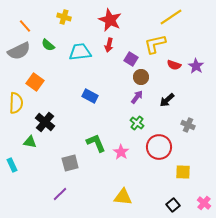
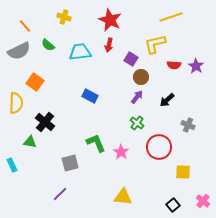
yellow line: rotated 15 degrees clockwise
red semicircle: rotated 16 degrees counterclockwise
pink cross: moved 1 px left, 2 px up
